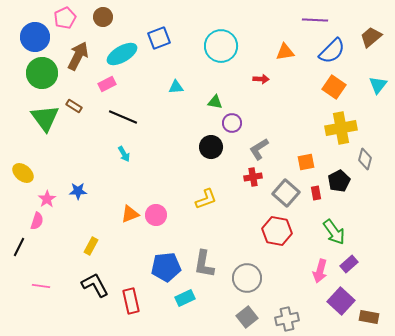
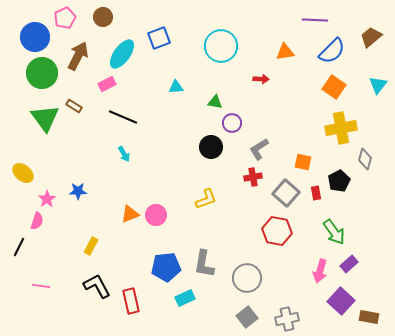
cyan ellipse at (122, 54): rotated 24 degrees counterclockwise
orange square at (306, 162): moved 3 px left; rotated 24 degrees clockwise
black L-shape at (95, 285): moved 2 px right, 1 px down
